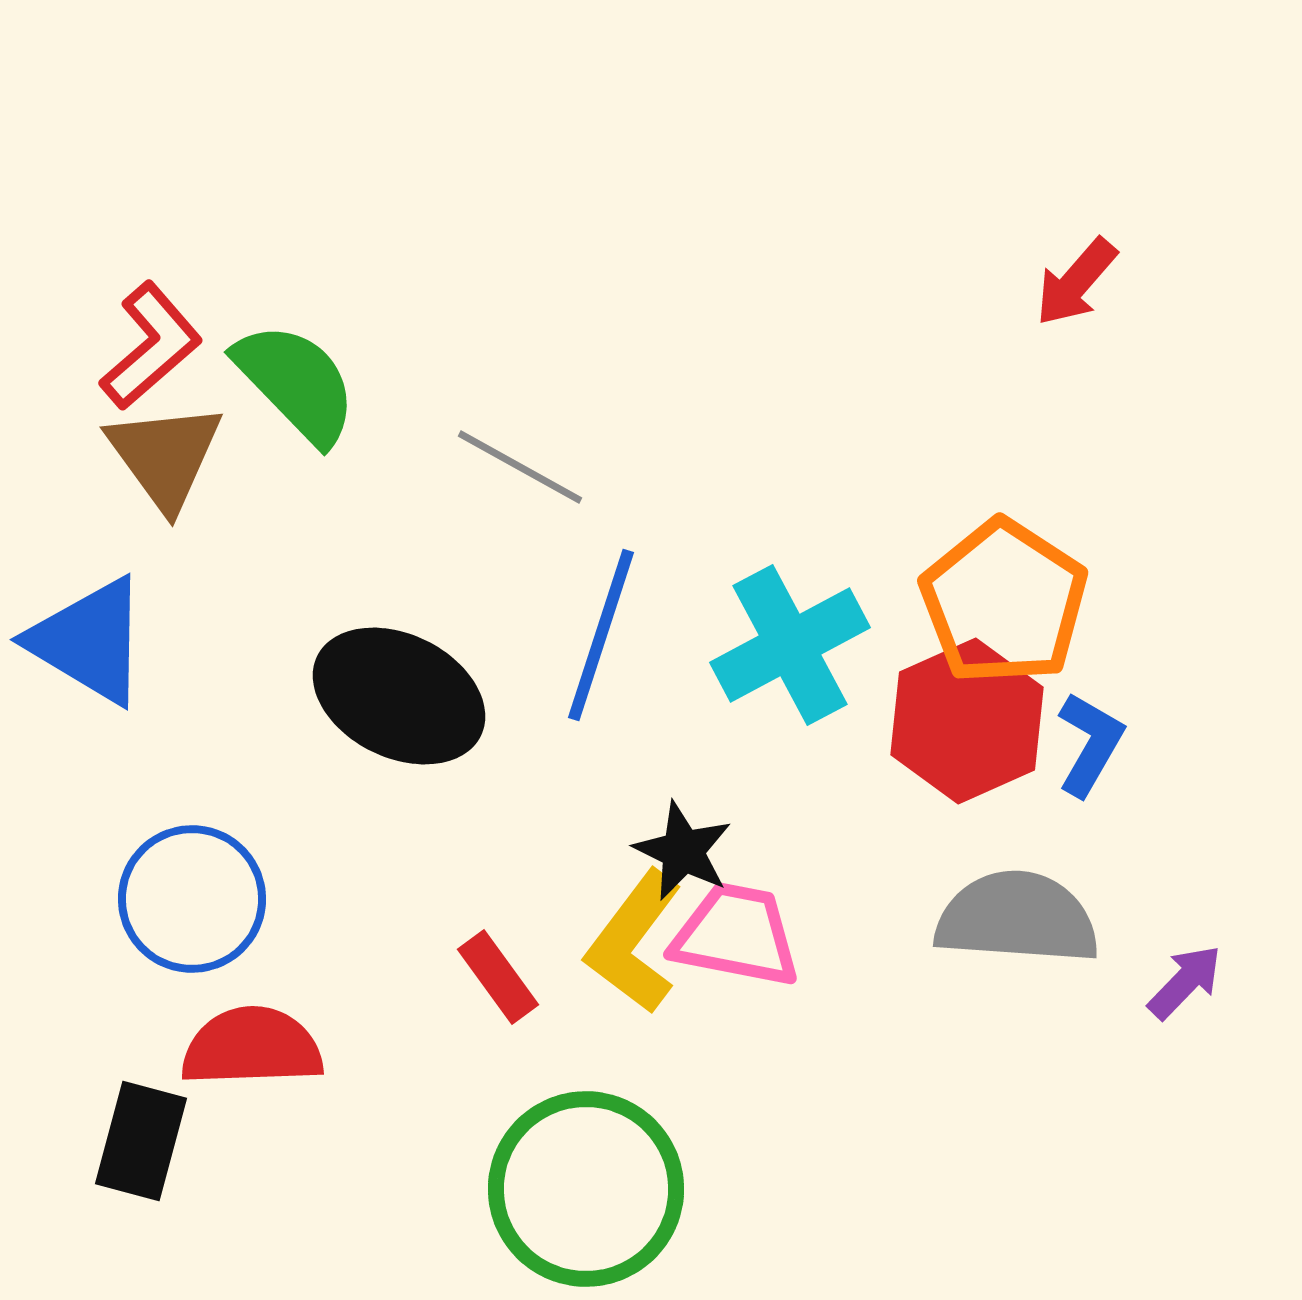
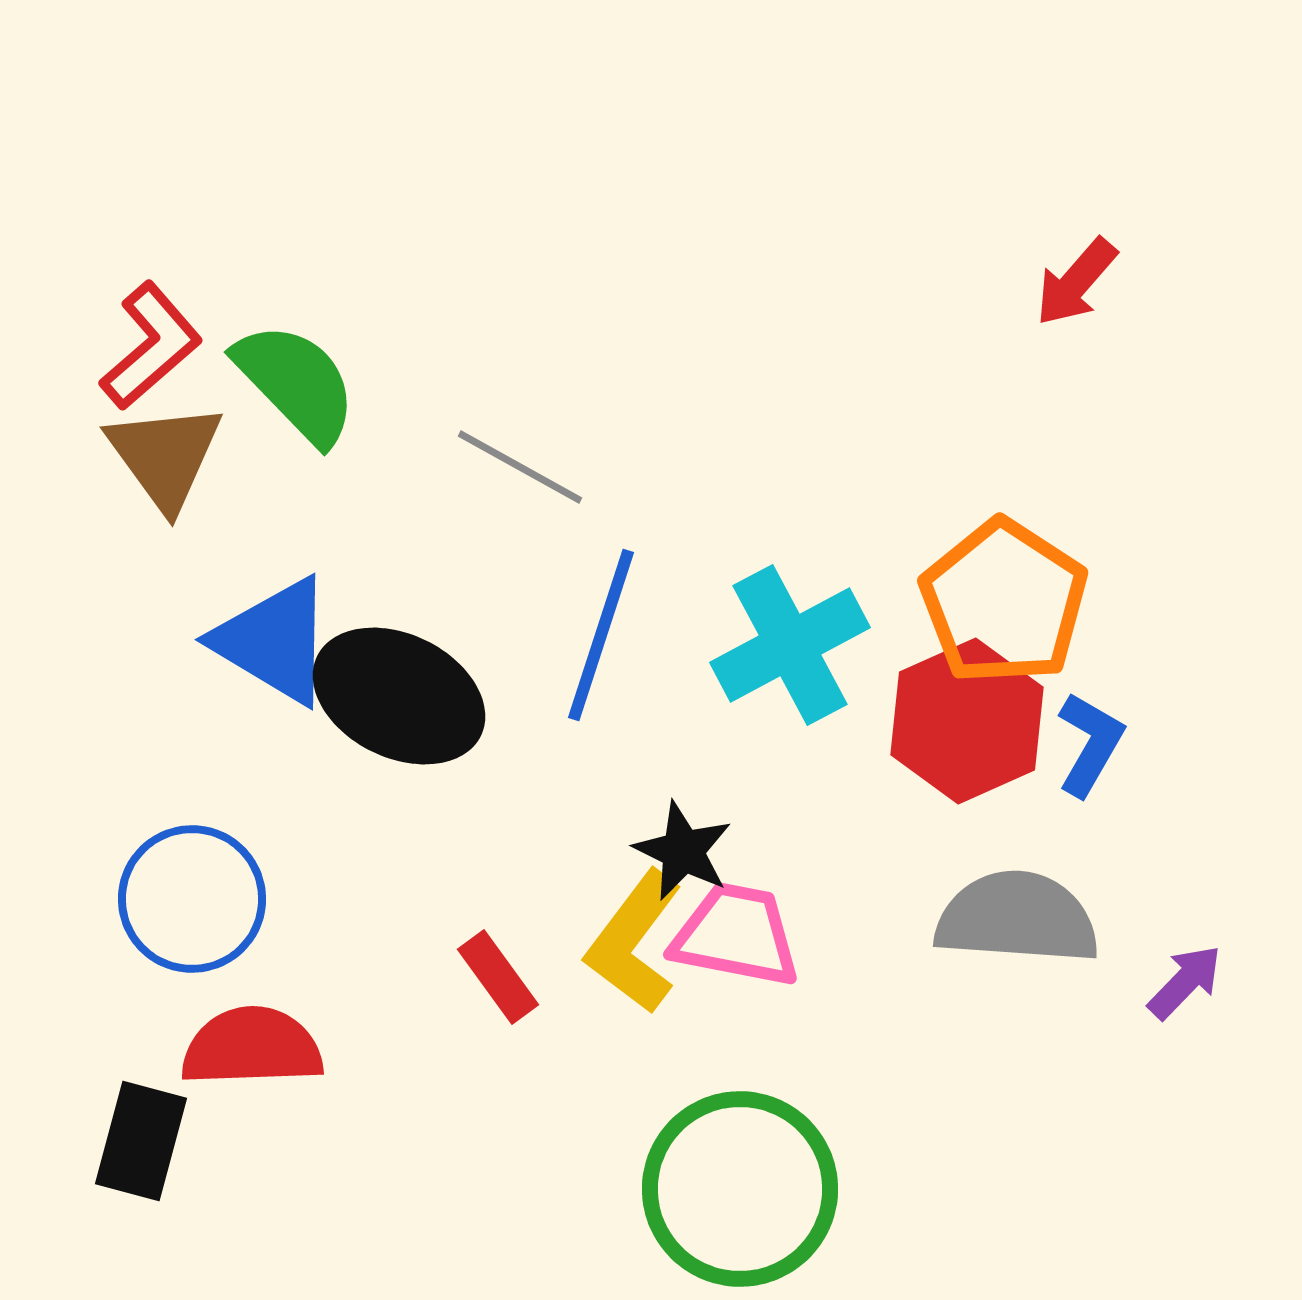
blue triangle: moved 185 px right
green circle: moved 154 px right
